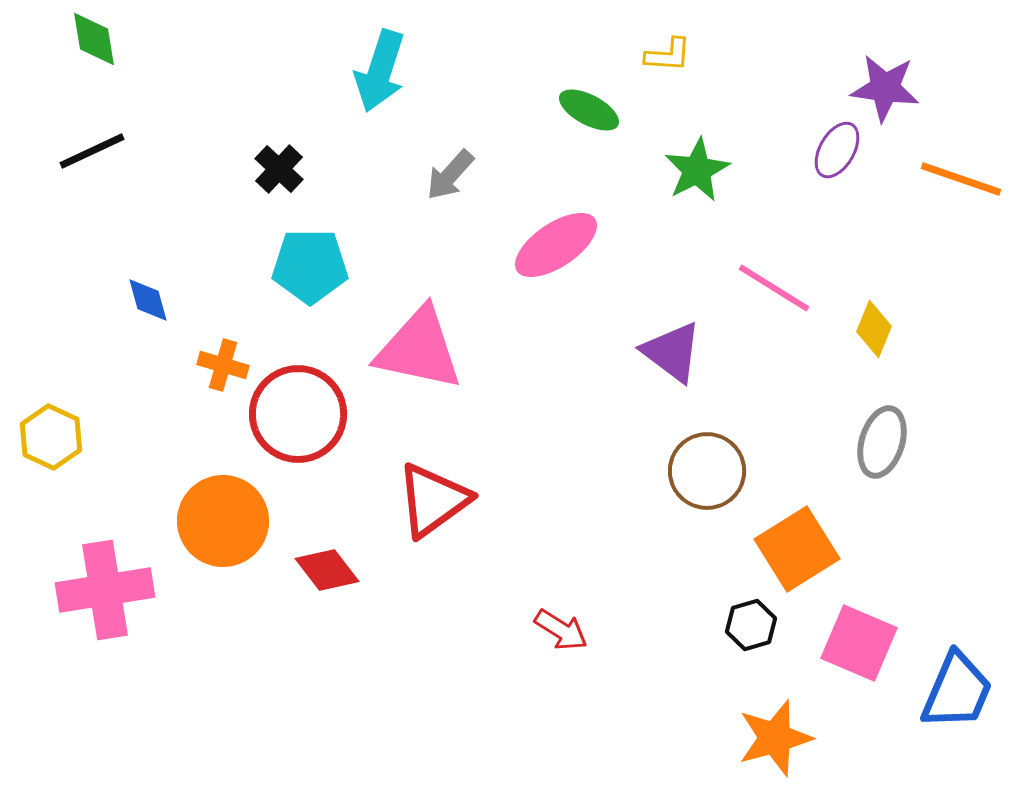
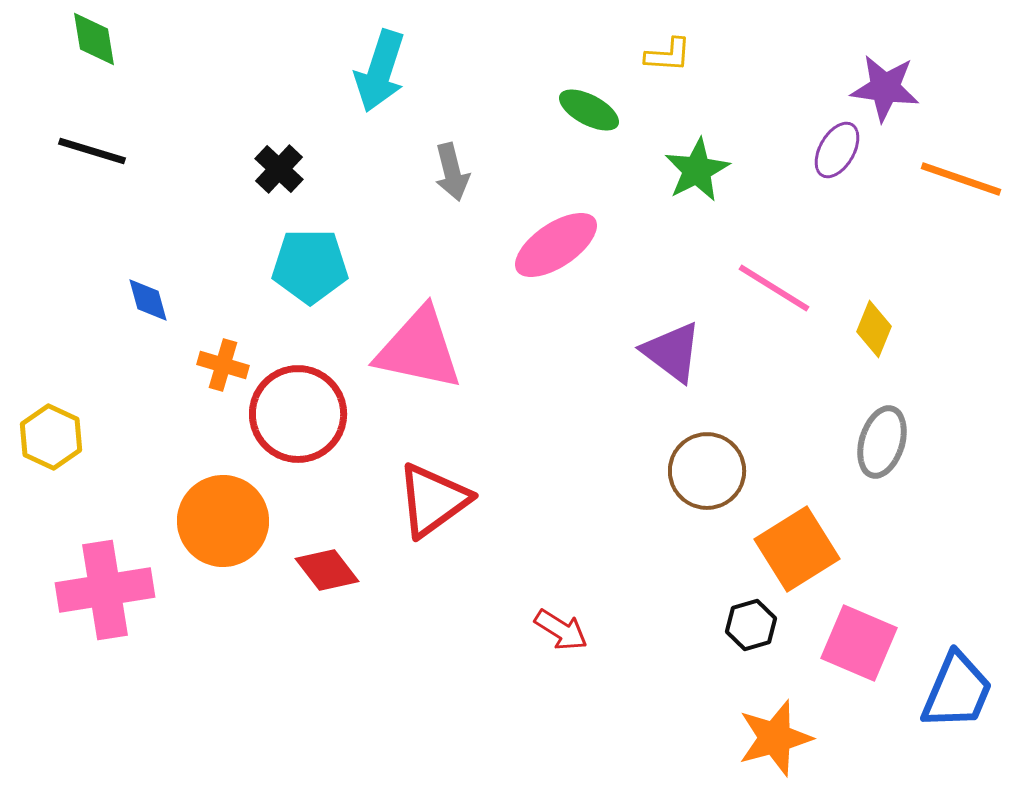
black line: rotated 42 degrees clockwise
gray arrow: moved 2 px right, 3 px up; rotated 56 degrees counterclockwise
